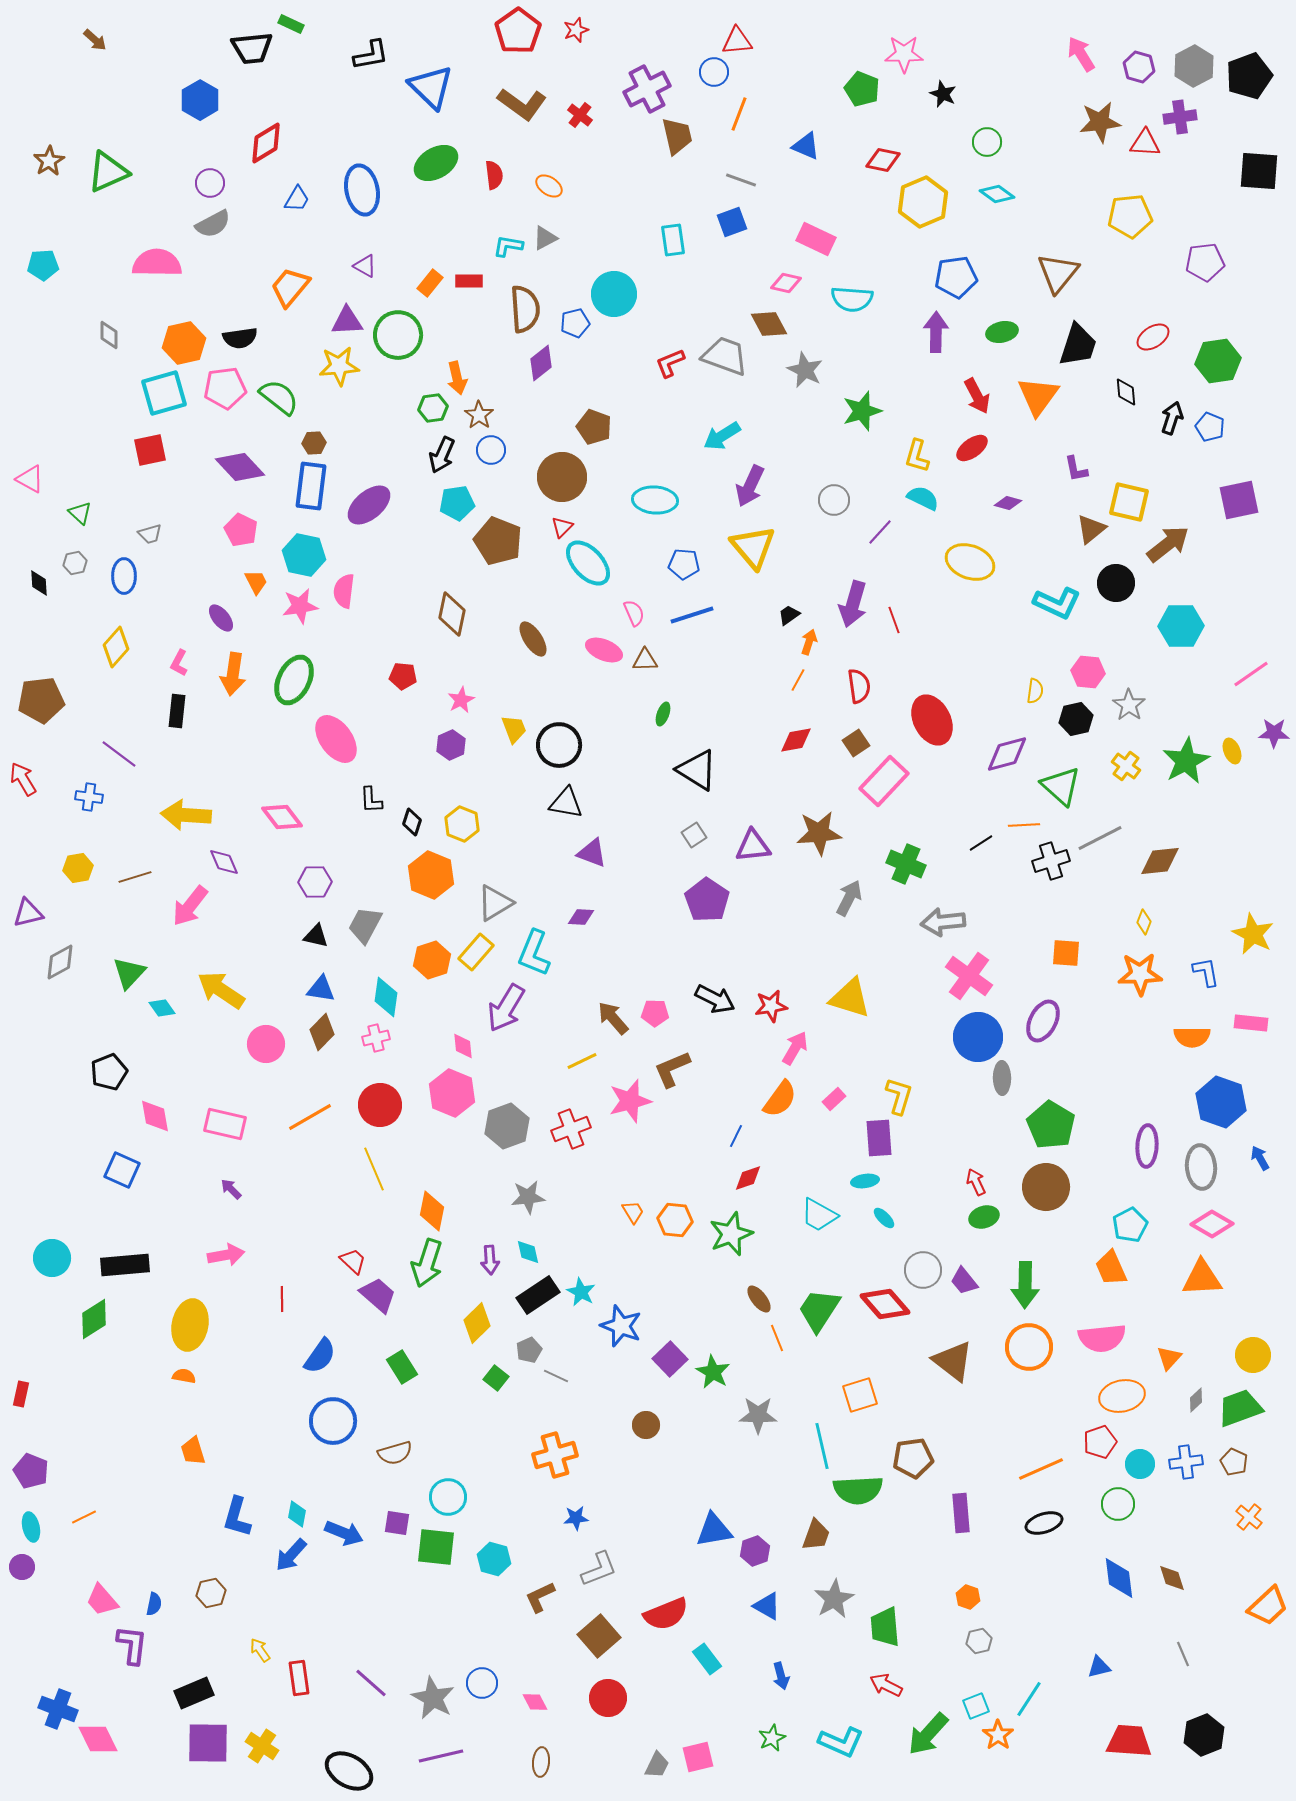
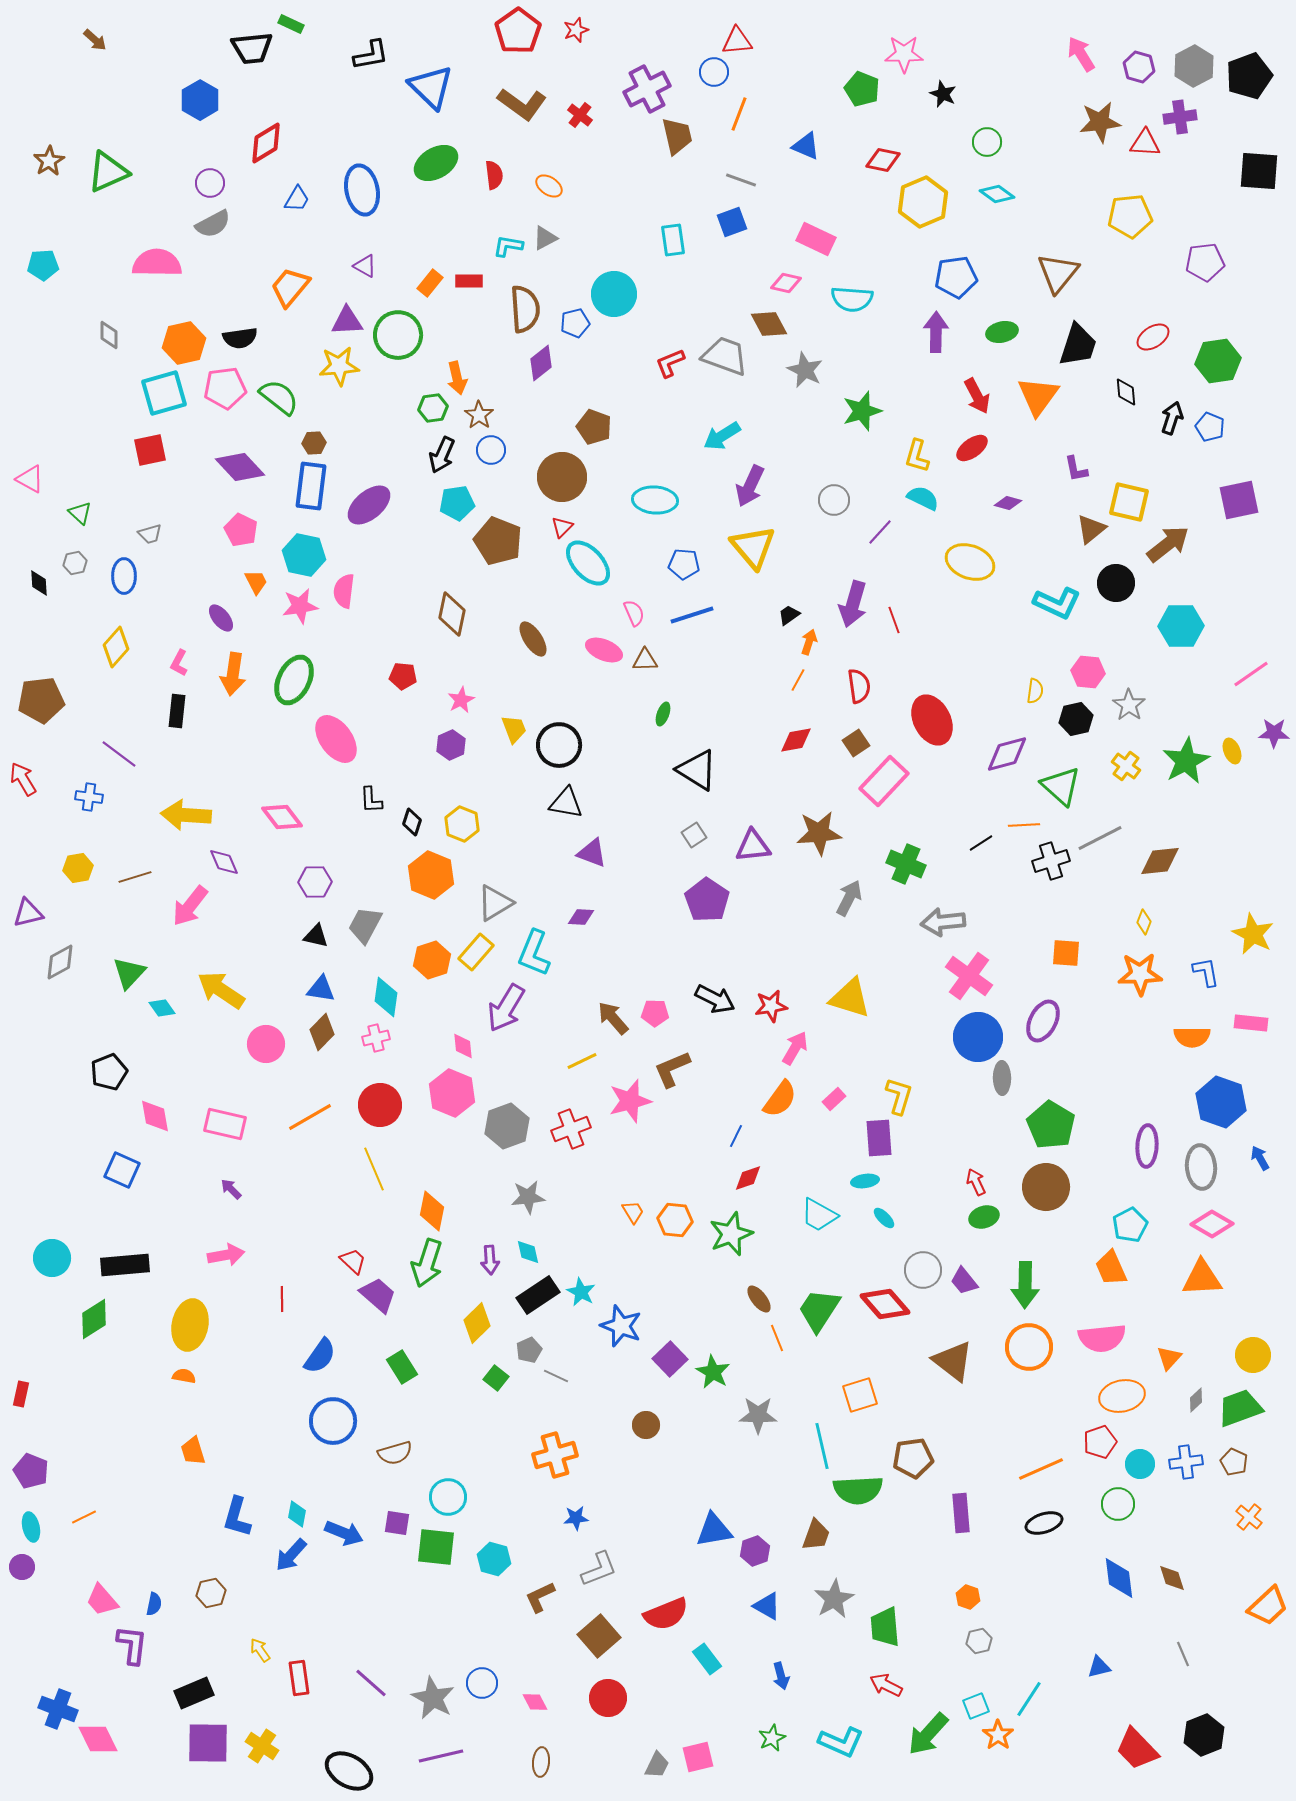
red trapezoid at (1129, 1741): moved 8 px right, 8 px down; rotated 138 degrees counterclockwise
